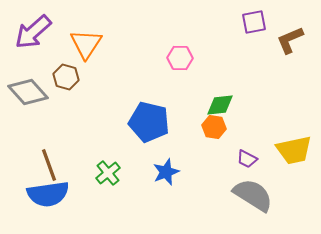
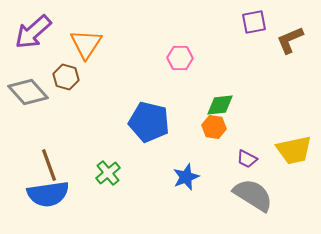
blue star: moved 20 px right, 5 px down
